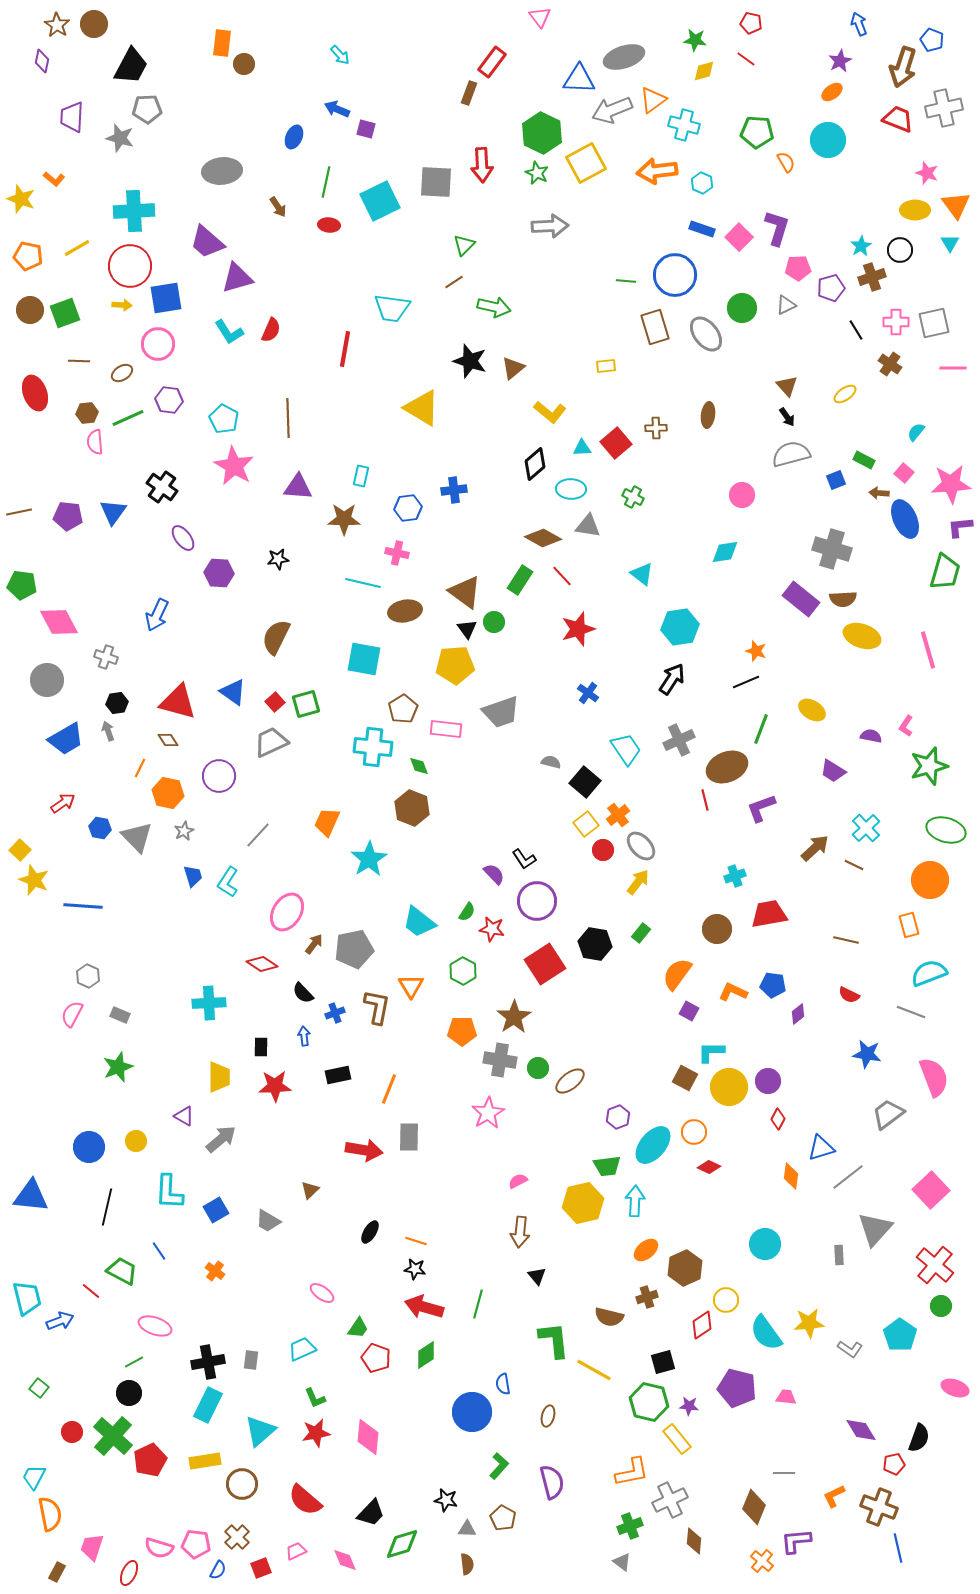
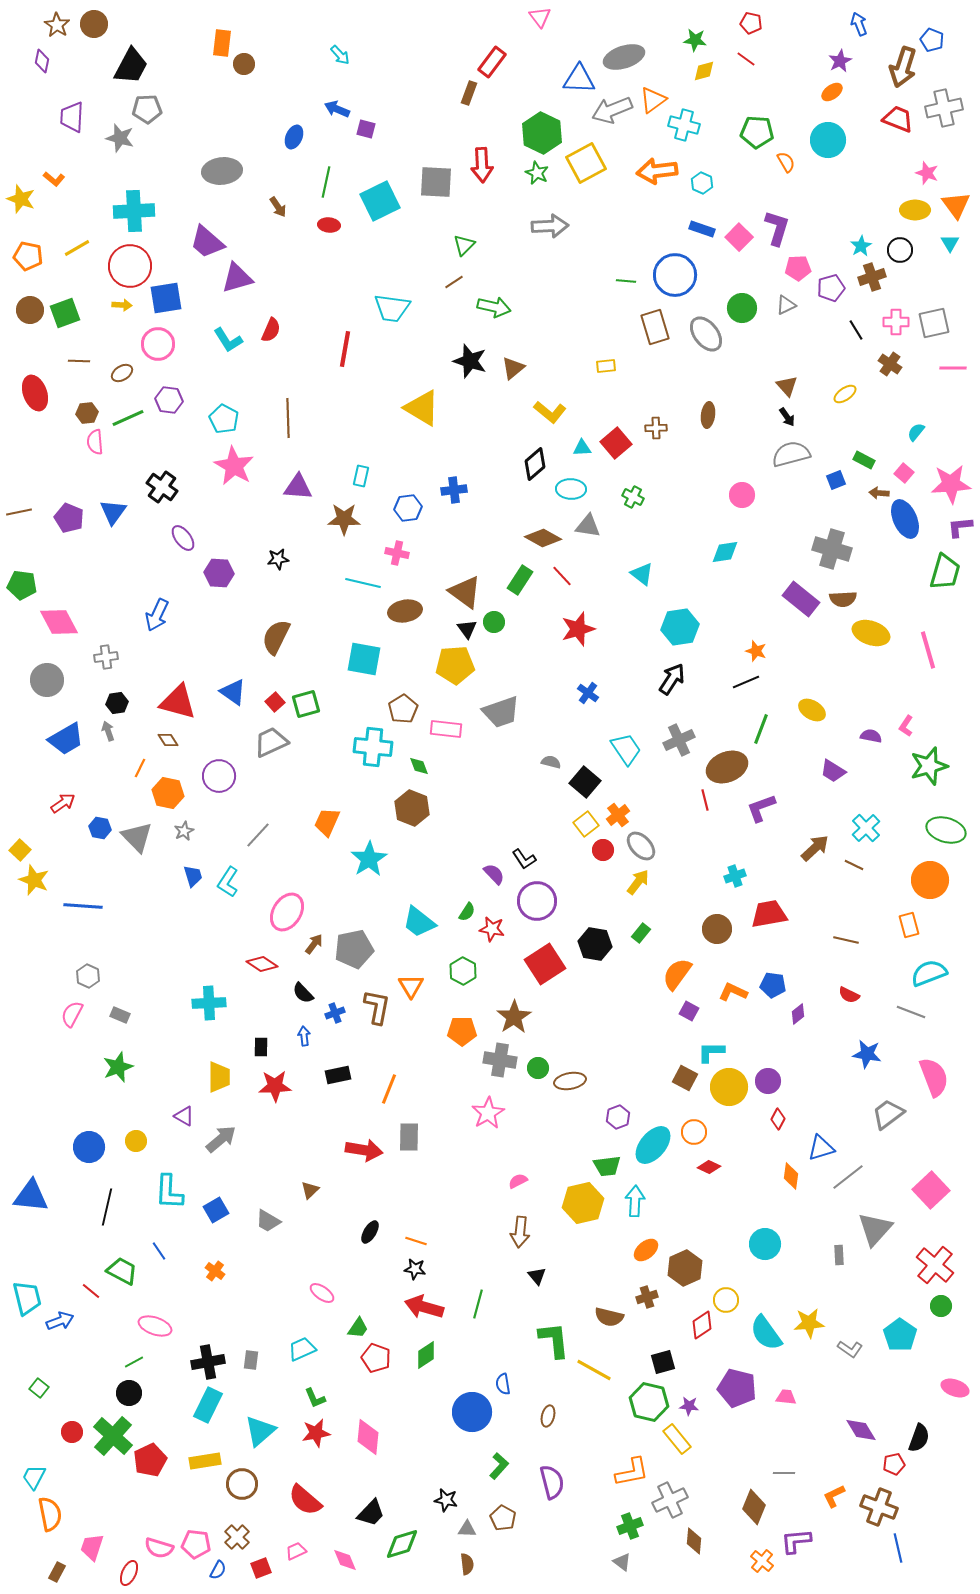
cyan L-shape at (229, 332): moved 1 px left, 8 px down
purple pentagon at (68, 516): moved 1 px right, 2 px down; rotated 16 degrees clockwise
yellow ellipse at (862, 636): moved 9 px right, 3 px up
gray cross at (106, 657): rotated 25 degrees counterclockwise
brown ellipse at (570, 1081): rotated 28 degrees clockwise
